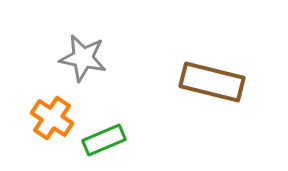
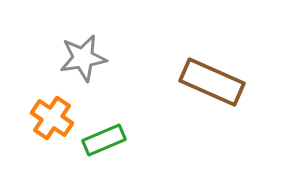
gray star: rotated 21 degrees counterclockwise
brown rectangle: rotated 10 degrees clockwise
